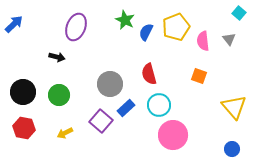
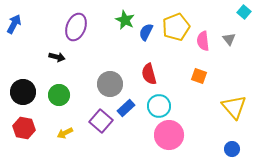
cyan square: moved 5 px right, 1 px up
blue arrow: rotated 18 degrees counterclockwise
cyan circle: moved 1 px down
pink circle: moved 4 px left
